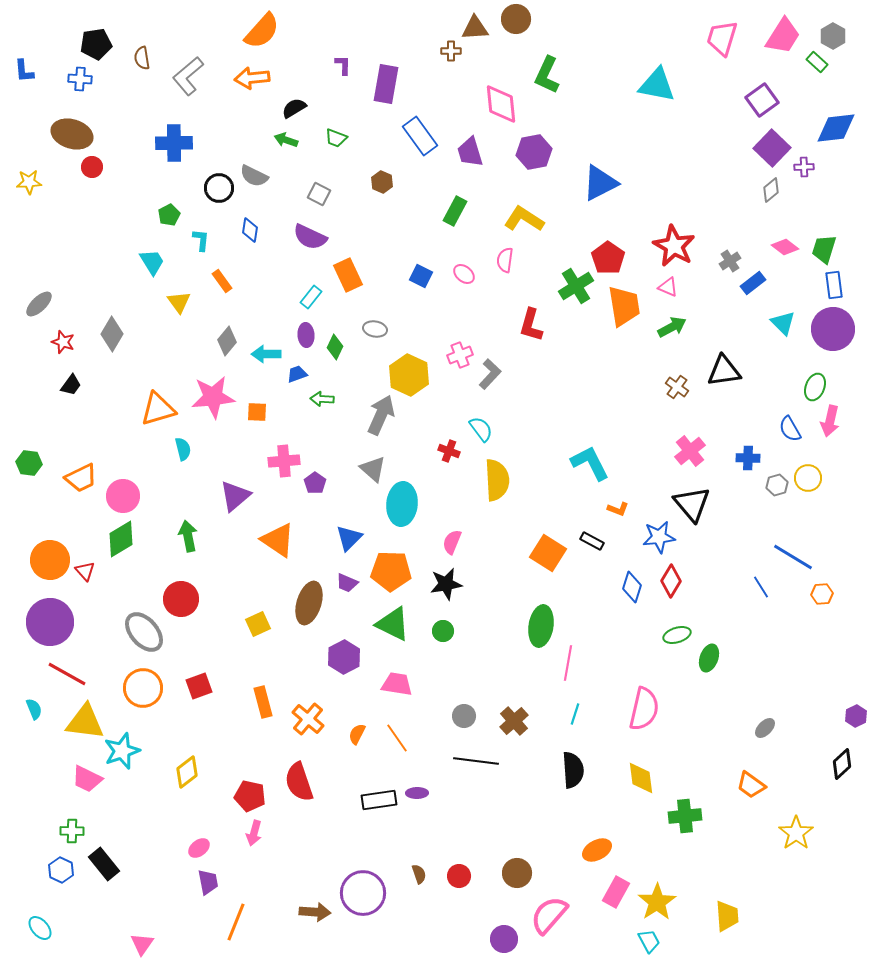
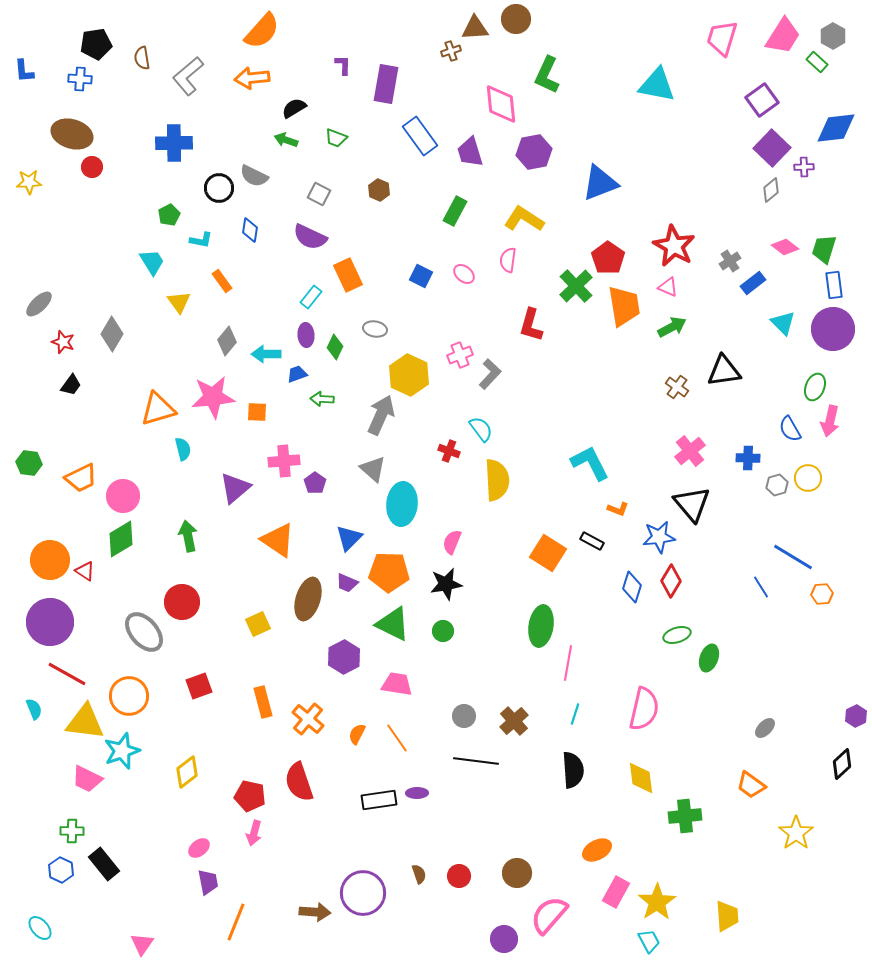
brown cross at (451, 51): rotated 18 degrees counterclockwise
brown hexagon at (382, 182): moved 3 px left, 8 px down
blue triangle at (600, 183): rotated 6 degrees clockwise
cyan L-shape at (201, 240): rotated 95 degrees clockwise
pink semicircle at (505, 260): moved 3 px right
green cross at (576, 286): rotated 12 degrees counterclockwise
purple triangle at (235, 496): moved 8 px up
red triangle at (85, 571): rotated 15 degrees counterclockwise
orange pentagon at (391, 571): moved 2 px left, 1 px down
red circle at (181, 599): moved 1 px right, 3 px down
brown ellipse at (309, 603): moved 1 px left, 4 px up
orange circle at (143, 688): moved 14 px left, 8 px down
